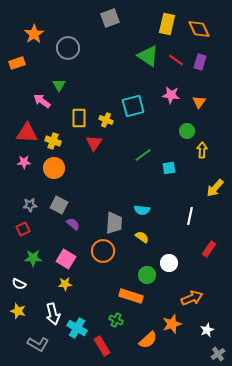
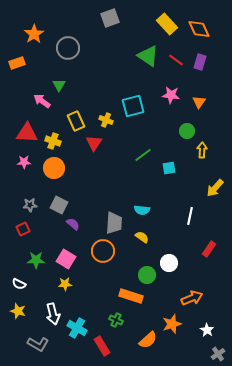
yellow rectangle at (167, 24): rotated 55 degrees counterclockwise
yellow rectangle at (79, 118): moved 3 px left, 3 px down; rotated 24 degrees counterclockwise
green star at (33, 258): moved 3 px right, 2 px down
white star at (207, 330): rotated 16 degrees counterclockwise
